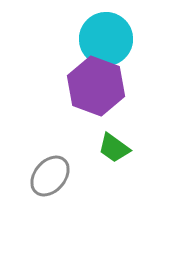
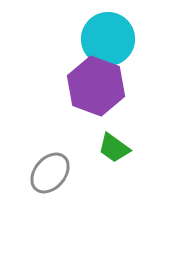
cyan circle: moved 2 px right
gray ellipse: moved 3 px up
